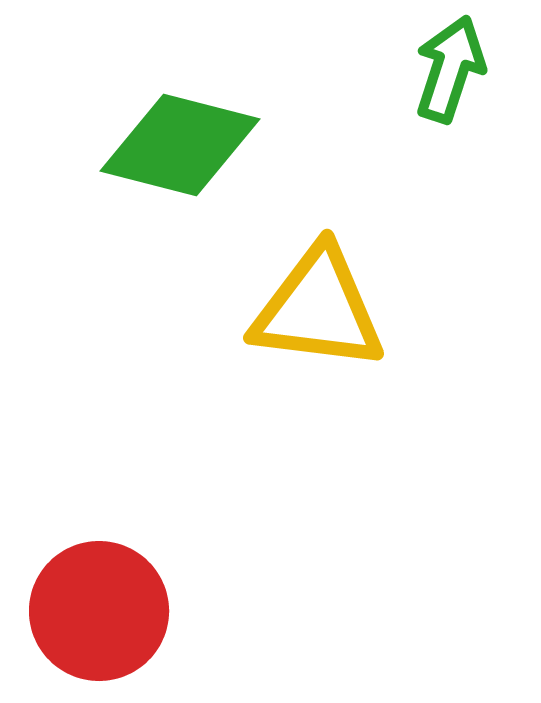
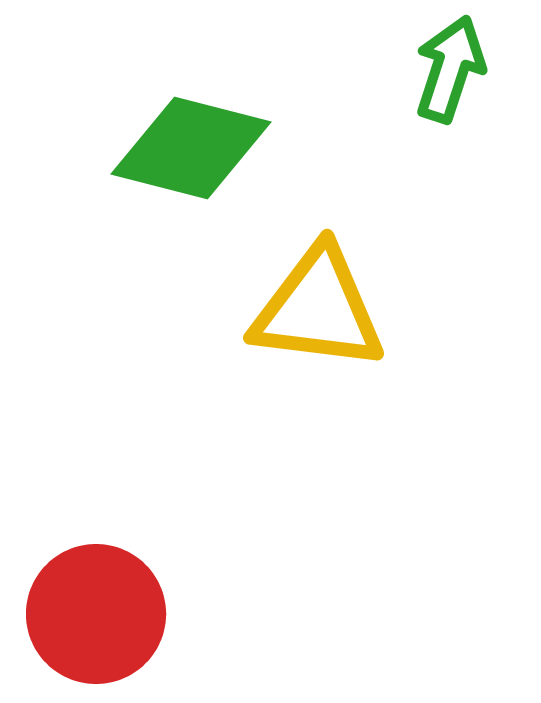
green diamond: moved 11 px right, 3 px down
red circle: moved 3 px left, 3 px down
